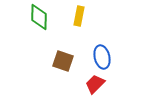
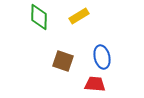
yellow rectangle: rotated 48 degrees clockwise
red trapezoid: rotated 50 degrees clockwise
